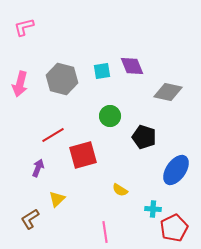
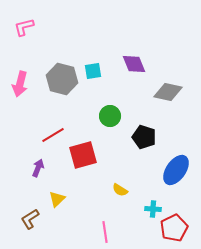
purple diamond: moved 2 px right, 2 px up
cyan square: moved 9 px left
